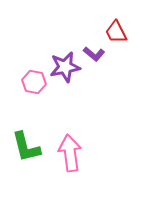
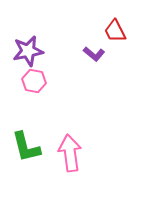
red trapezoid: moved 1 px left, 1 px up
purple star: moved 37 px left, 16 px up
pink hexagon: moved 1 px up
